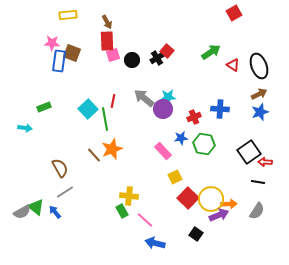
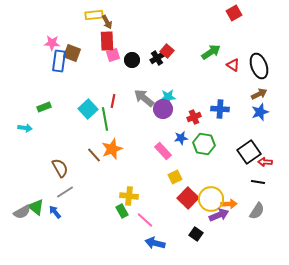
yellow rectangle at (68, 15): moved 26 px right
